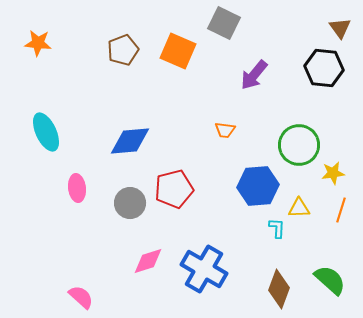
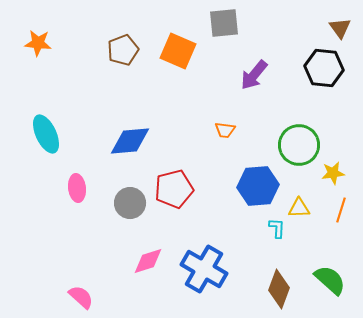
gray square: rotated 32 degrees counterclockwise
cyan ellipse: moved 2 px down
